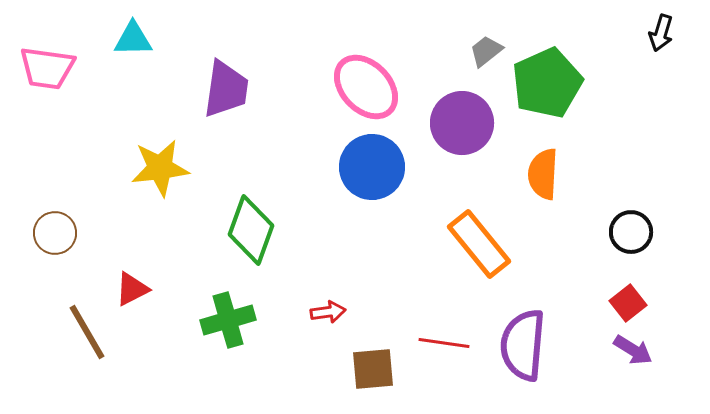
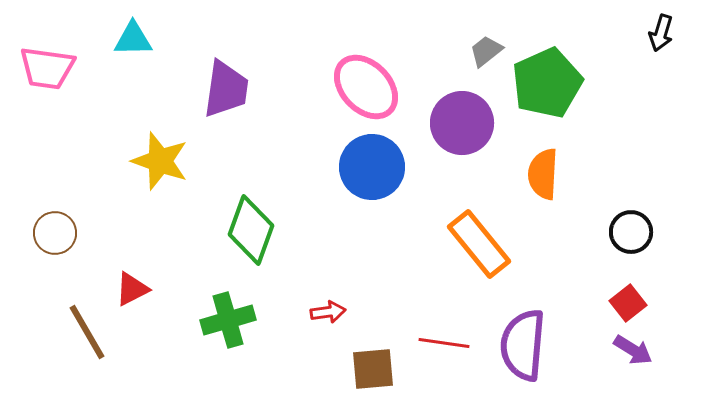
yellow star: moved 7 px up; rotated 26 degrees clockwise
